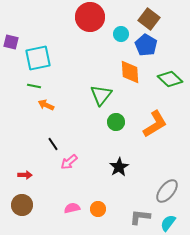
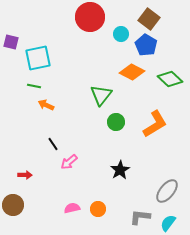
orange diamond: moved 2 px right; rotated 60 degrees counterclockwise
black star: moved 1 px right, 3 px down
brown circle: moved 9 px left
